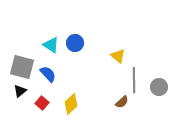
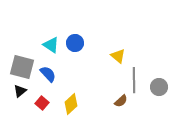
brown semicircle: moved 1 px left, 1 px up
